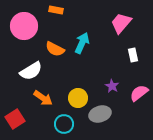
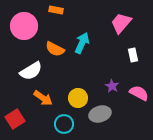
pink semicircle: rotated 66 degrees clockwise
